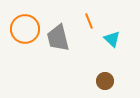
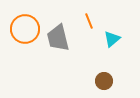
cyan triangle: rotated 36 degrees clockwise
brown circle: moved 1 px left
